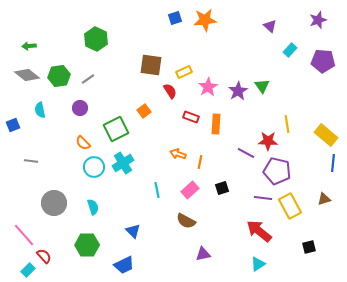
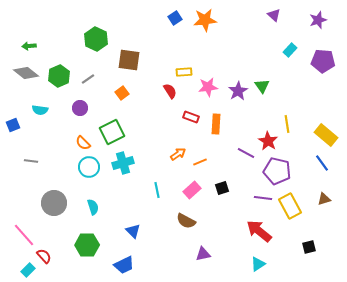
blue square at (175, 18): rotated 16 degrees counterclockwise
purple triangle at (270, 26): moved 4 px right, 11 px up
brown square at (151, 65): moved 22 px left, 5 px up
yellow rectangle at (184, 72): rotated 21 degrees clockwise
gray diamond at (27, 75): moved 1 px left, 2 px up
green hexagon at (59, 76): rotated 15 degrees counterclockwise
pink star at (208, 87): rotated 24 degrees clockwise
cyan semicircle at (40, 110): rotated 70 degrees counterclockwise
orange square at (144, 111): moved 22 px left, 18 px up
green square at (116, 129): moved 4 px left, 3 px down
red star at (268, 141): rotated 30 degrees clockwise
orange arrow at (178, 154): rotated 126 degrees clockwise
orange line at (200, 162): rotated 56 degrees clockwise
cyan cross at (123, 163): rotated 15 degrees clockwise
blue line at (333, 163): moved 11 px left; rotated 42 degrees counterclockwise
cyan circle at (94, 167): moved 5 px left
pink rectangle at (190, 190): moved 2 px right
